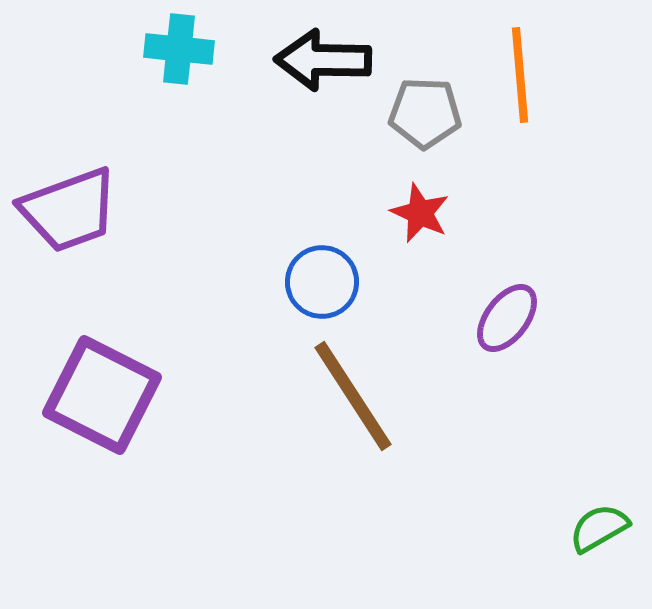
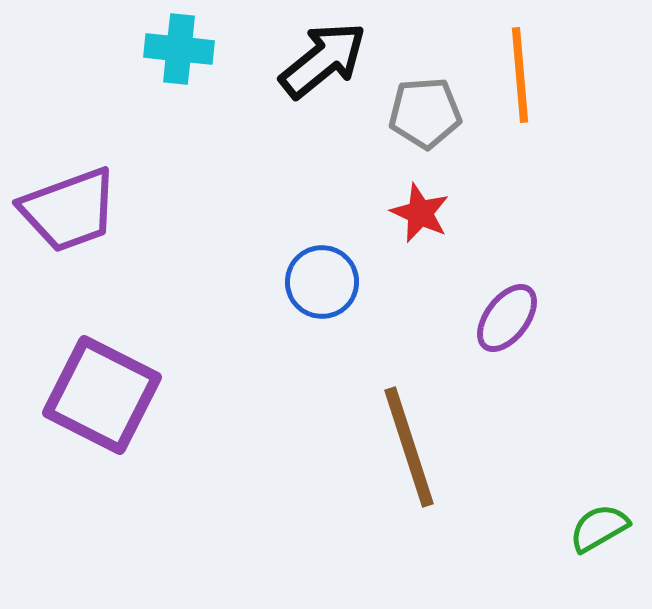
black arrow: rotated 140 degrees clockwise
gray pentagon: rotated 6 degrees counterclockwise
brown line: moved 56 px right, 51 px down; rotated 15 degrees clockwise
